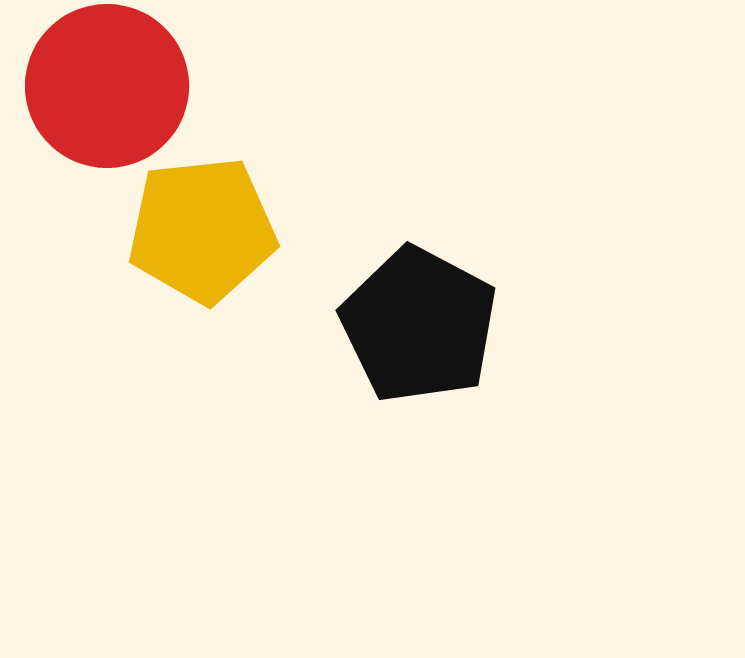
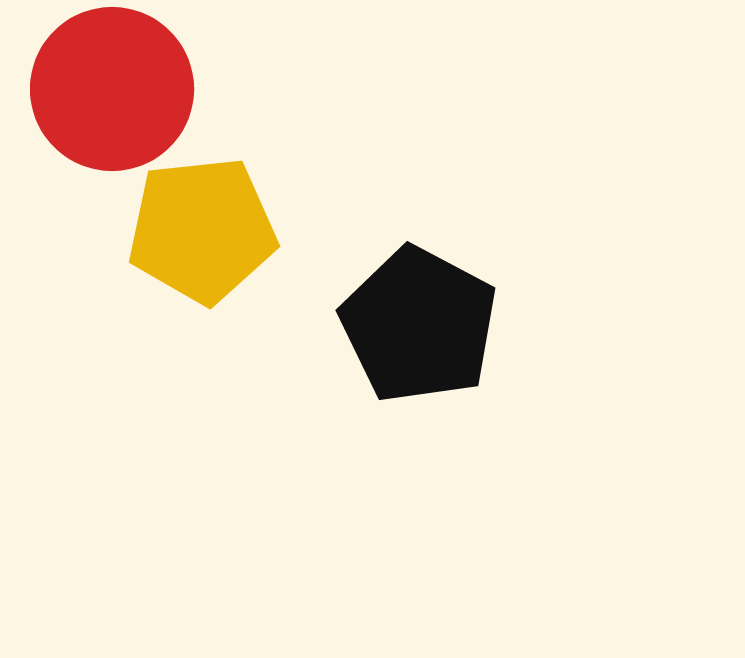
red circle: moved 5 px right, 3 px down
